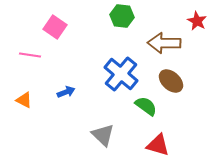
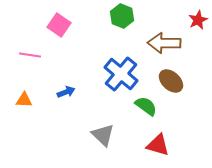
green hexagon: rotated 15 degrees clockwise
red star: moved 1 px right, 1 px up; rotated 18 degrees clockwise
pink square: moved 4 px right, 2 px up
orange triangle: rotated 24 degrees counterclockwise
